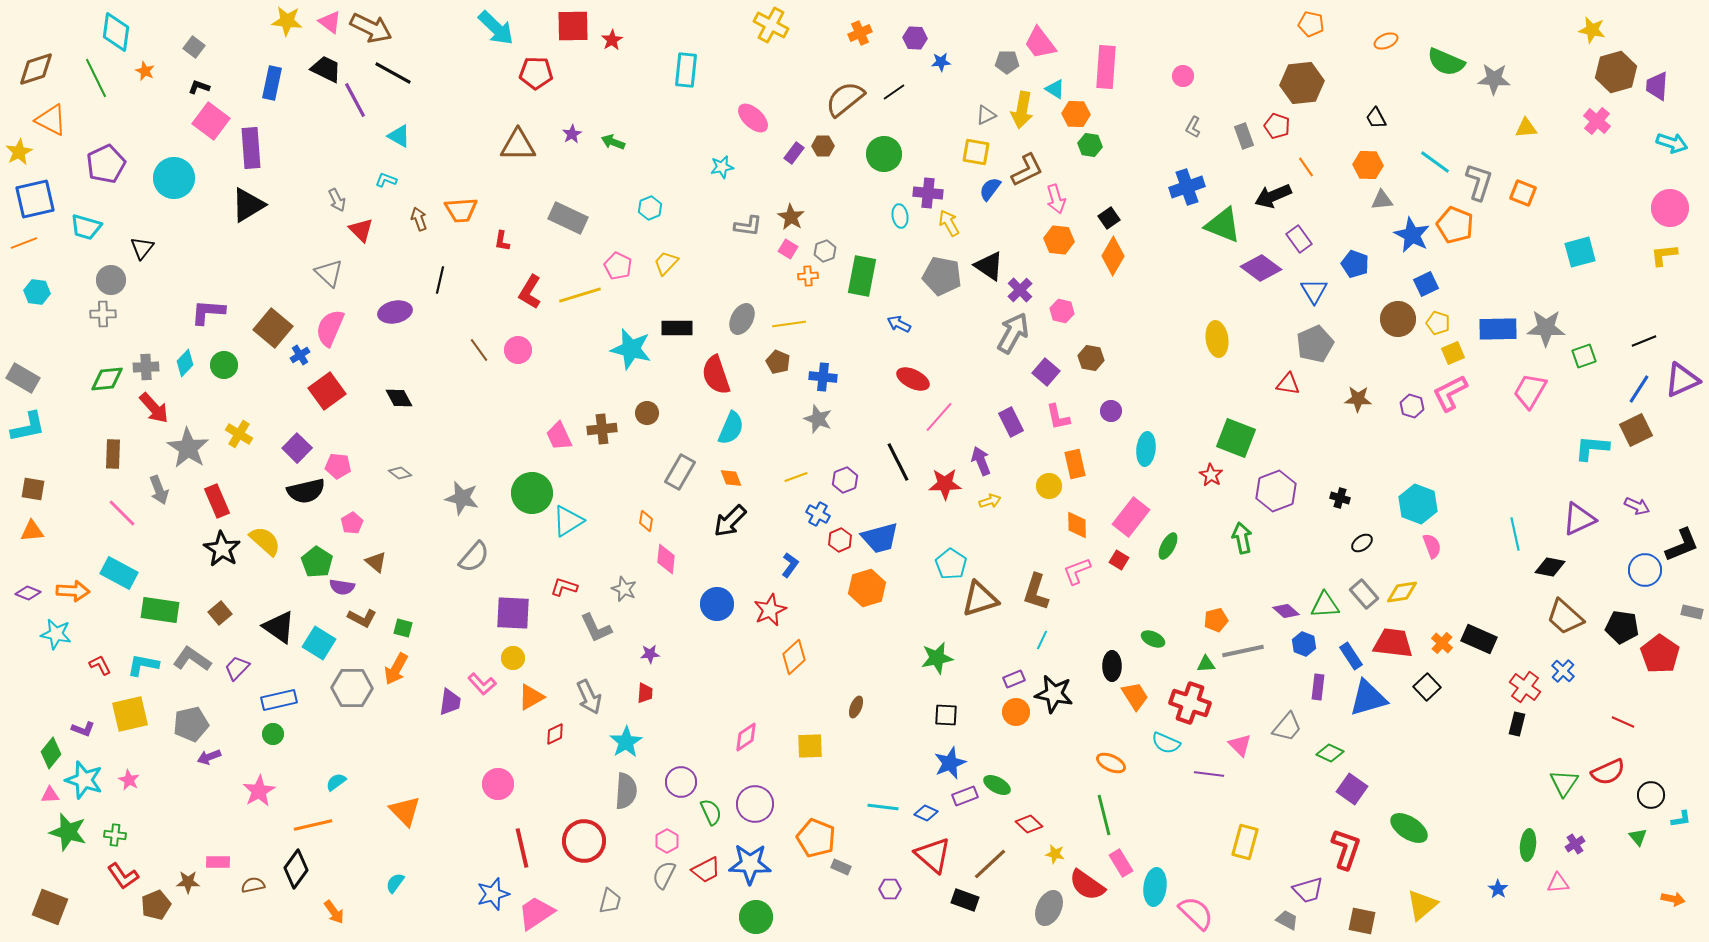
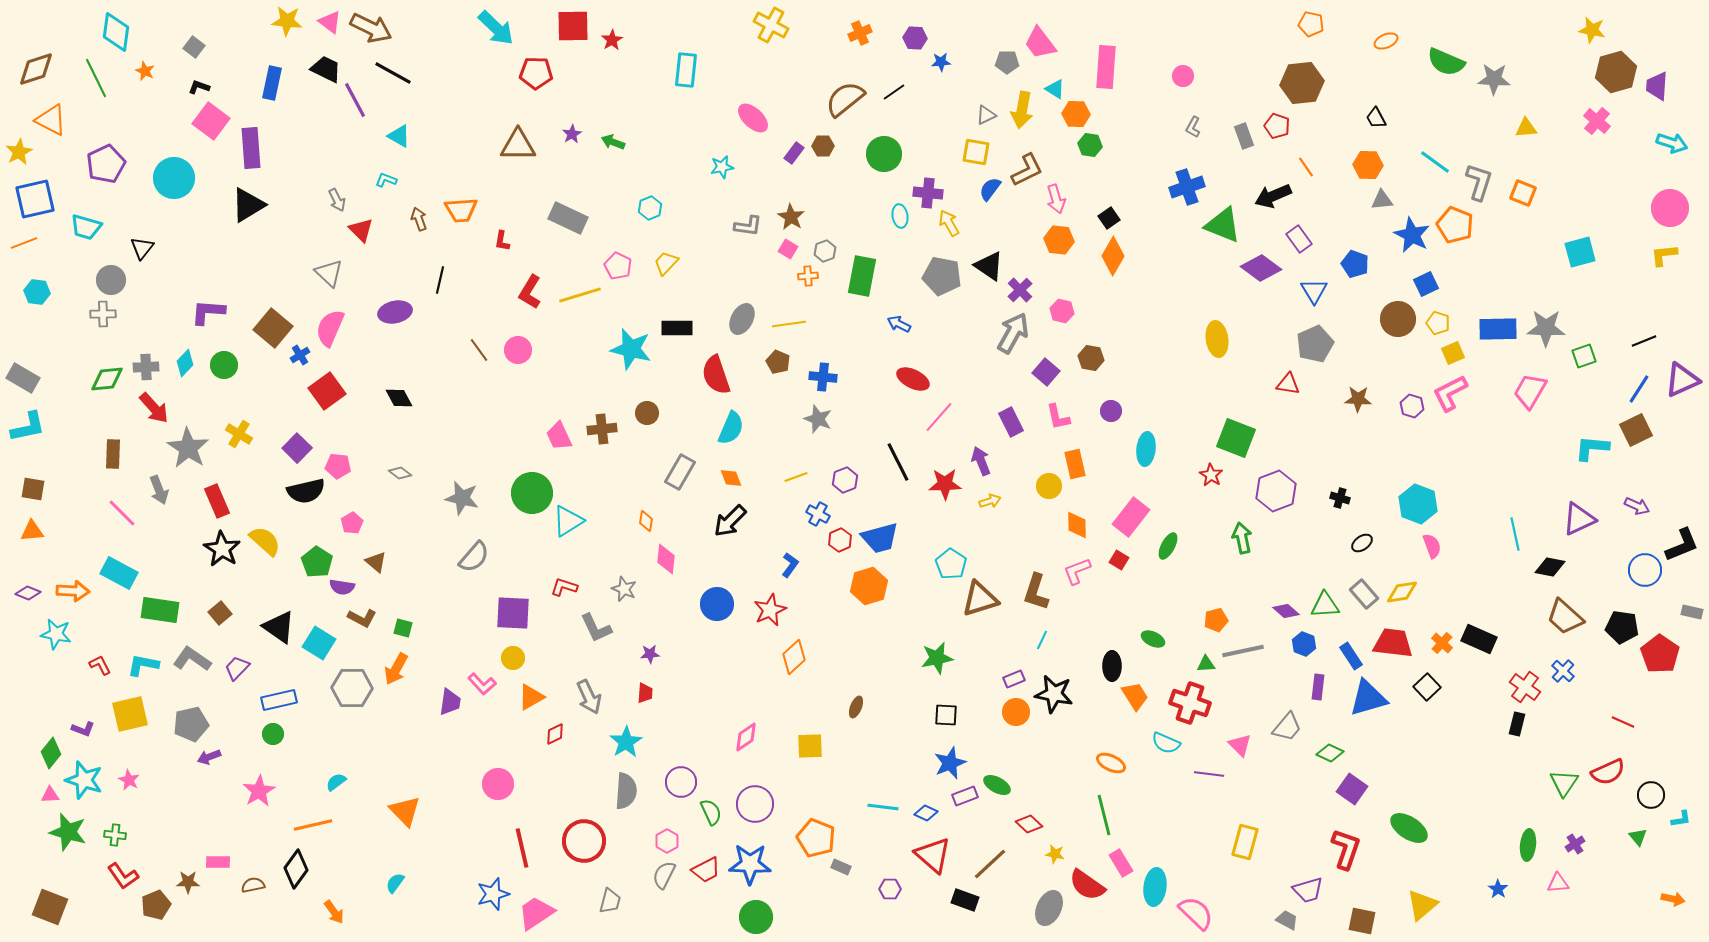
orange hexagon at (867, 588): moved 2 px right, 2 px up
